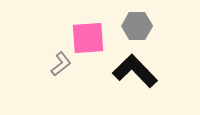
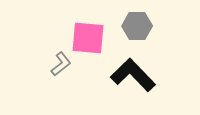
pink square: rotated 9 degrees clockwise
black L-shape: moved 2 px left, 4 px down
